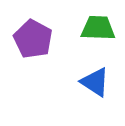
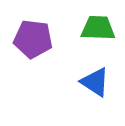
purple pentagon: rotated 21 degrees counterclockwise
